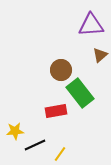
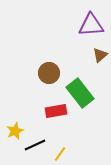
brown circle: moved 12 px left, 3 px down
yellow star: rotated 18 degrees counterclockwise
